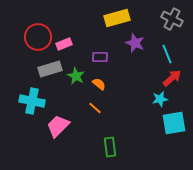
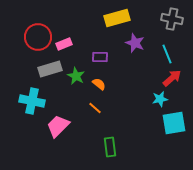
gray cross: rotated 15 degrees counterclockwise
